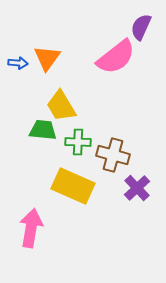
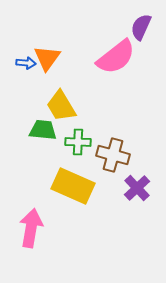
blue arrow: moved 8 px right
